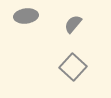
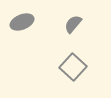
gray ellipse: moved 4 px left, 6 px down; rotated 15 degrees counterclockwise
